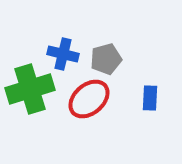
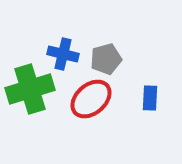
red ellipse: moved 2 px right
